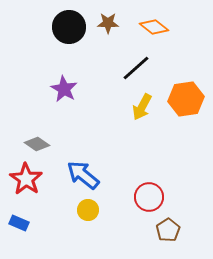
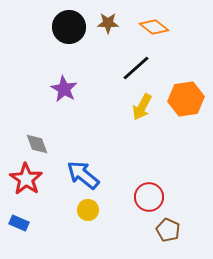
gray diamond: rotated 35 degrees clockwise
brown pentagon: rotated 15 degrees counterclockwise
